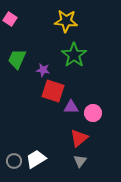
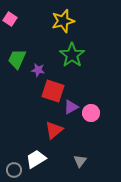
yellow star: moved 3 px left; rotated 20 degrees counterclockwise
green star: moved 2 px left
purple star: moved 5 px left
purple triangle: rotated 28 degrees counterclockwise
pink circle: moved 2 px left
red triangle: moved 25 px left, 8 px up
gray circle: moved 9 px down
